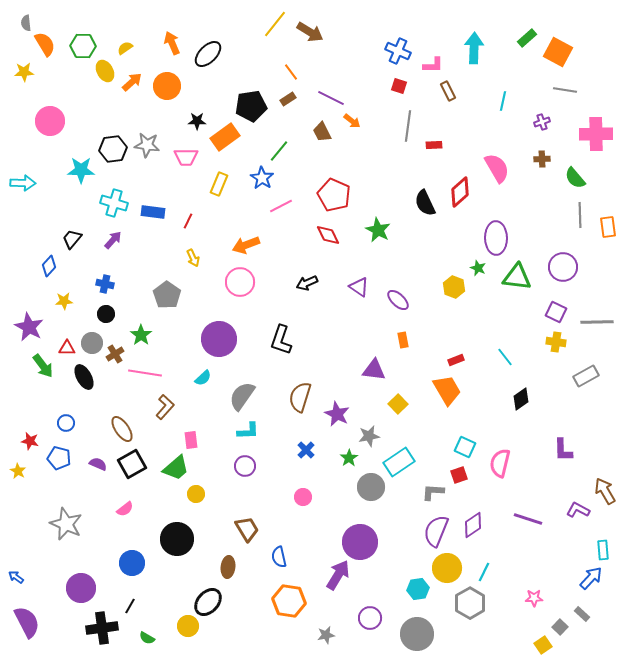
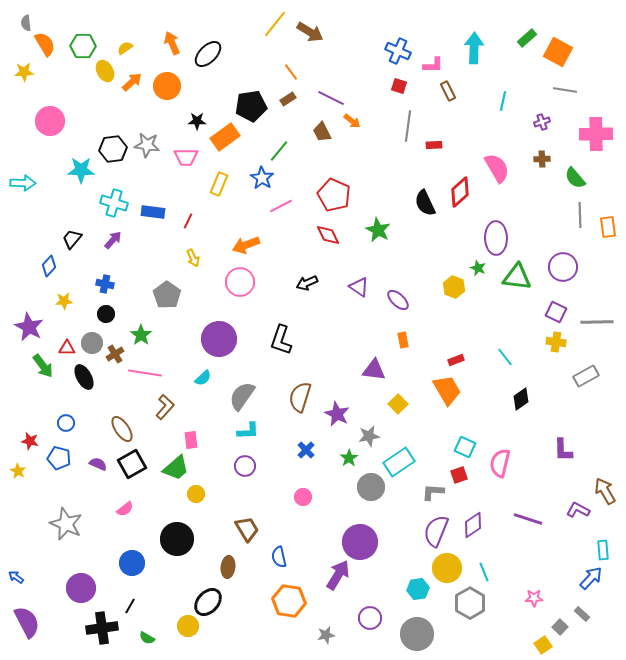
cyan line at (484, 572): rotated 48 degrees counterclockwise
